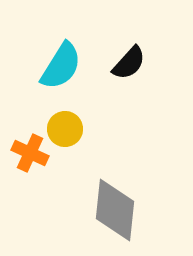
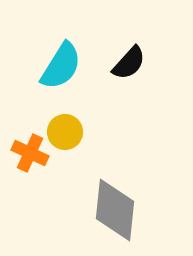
yellow circle: moved 3 px down
